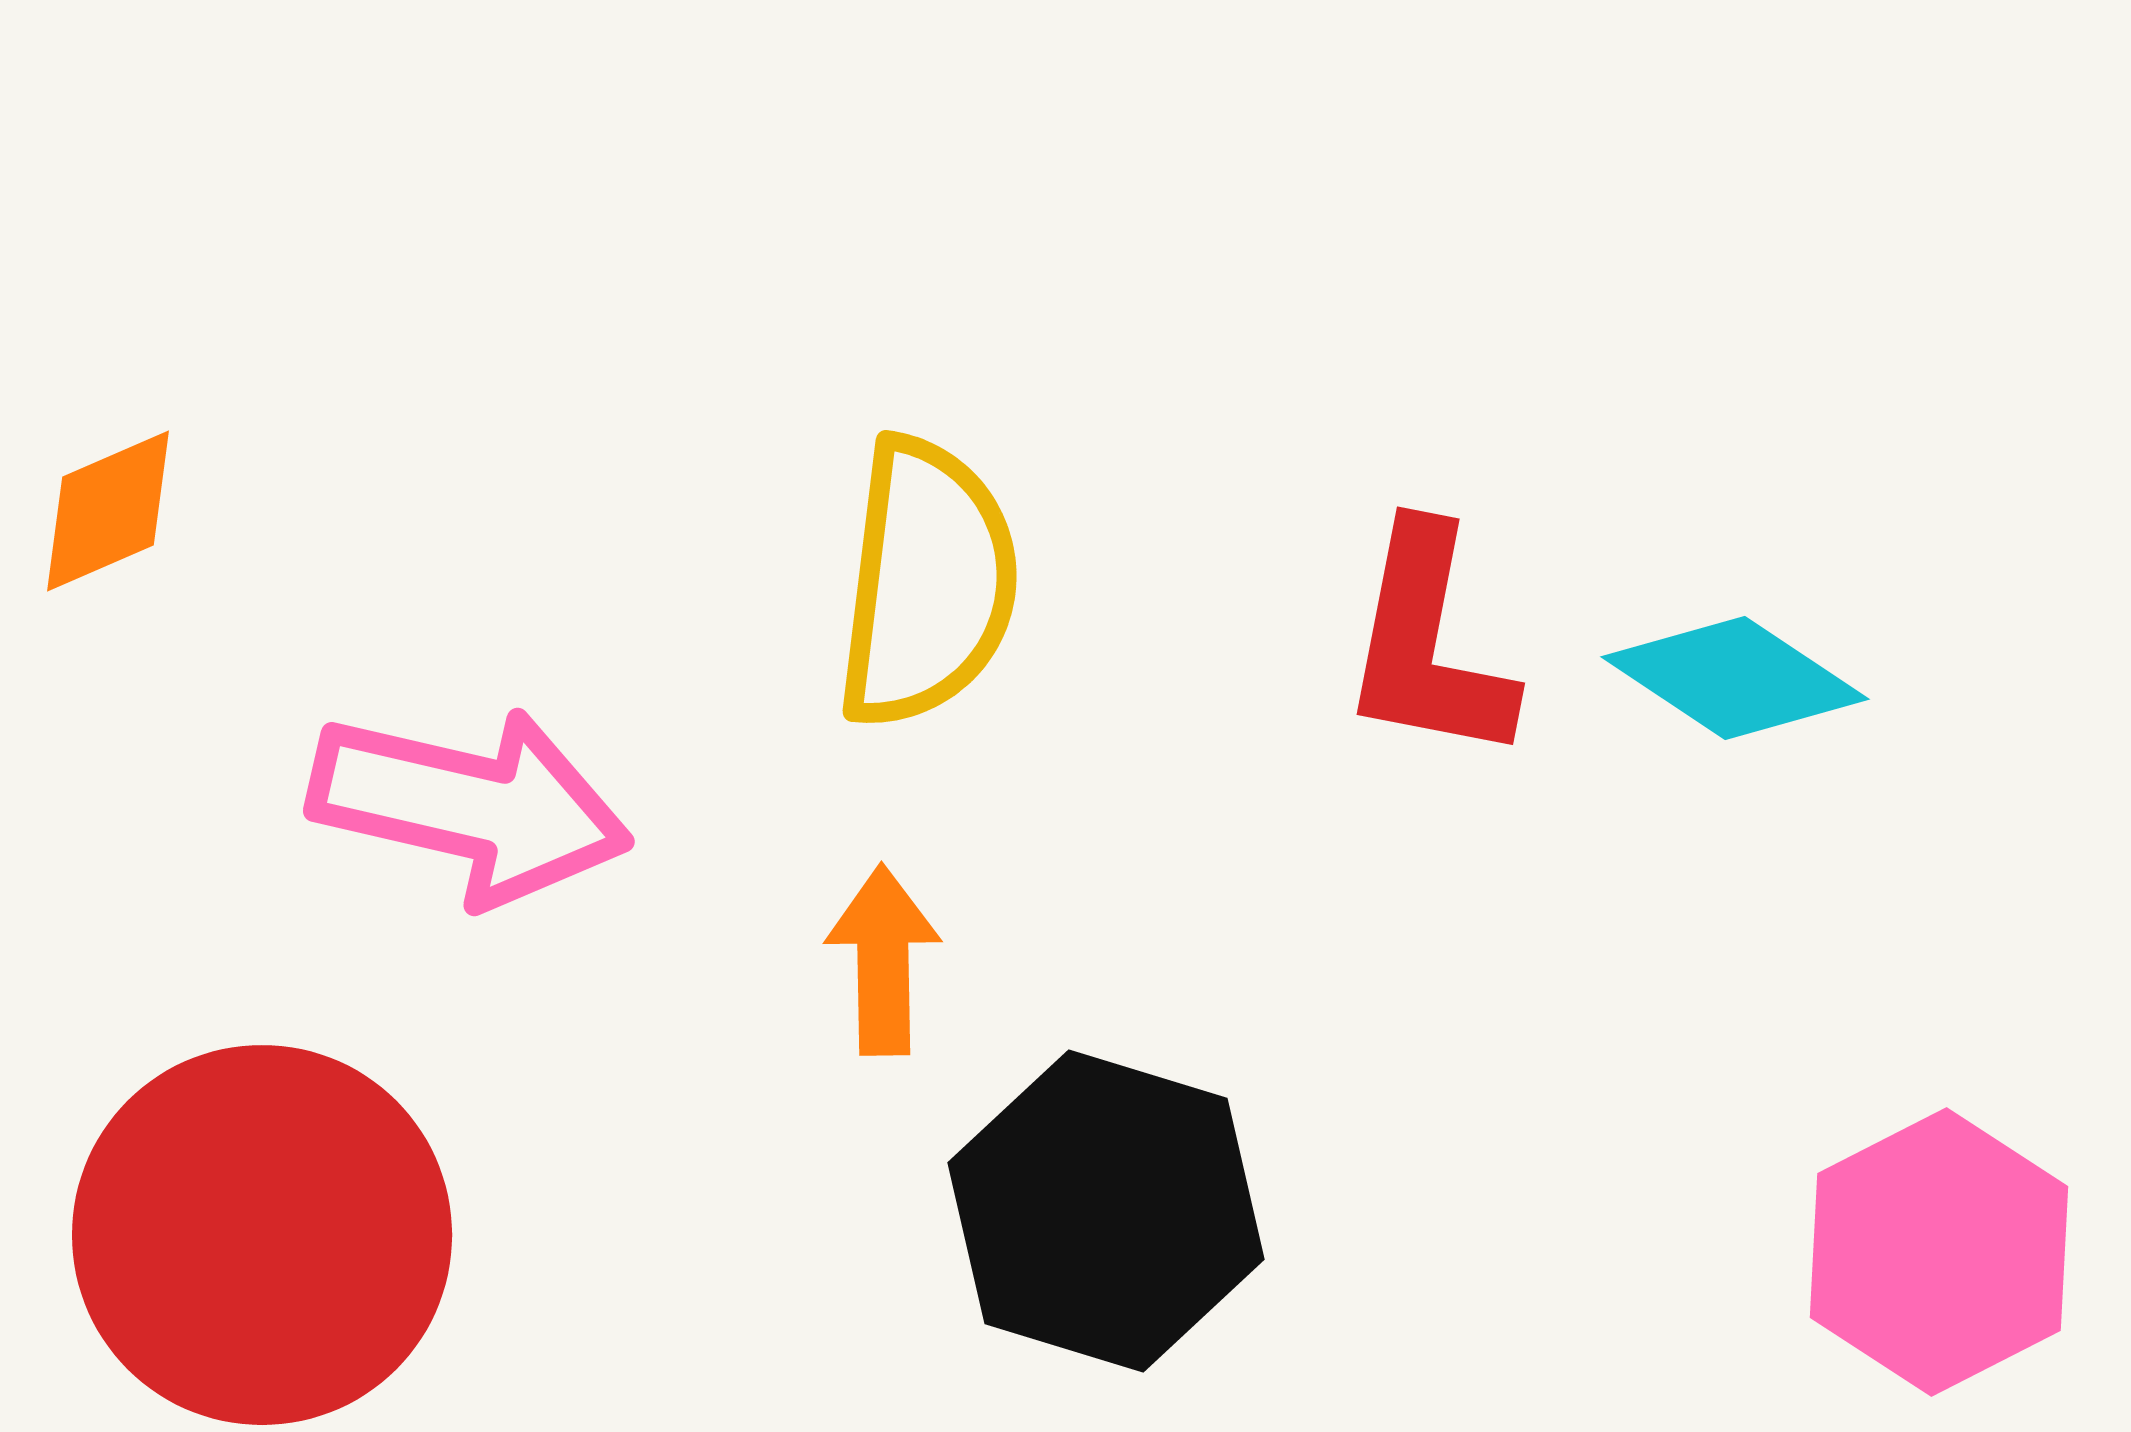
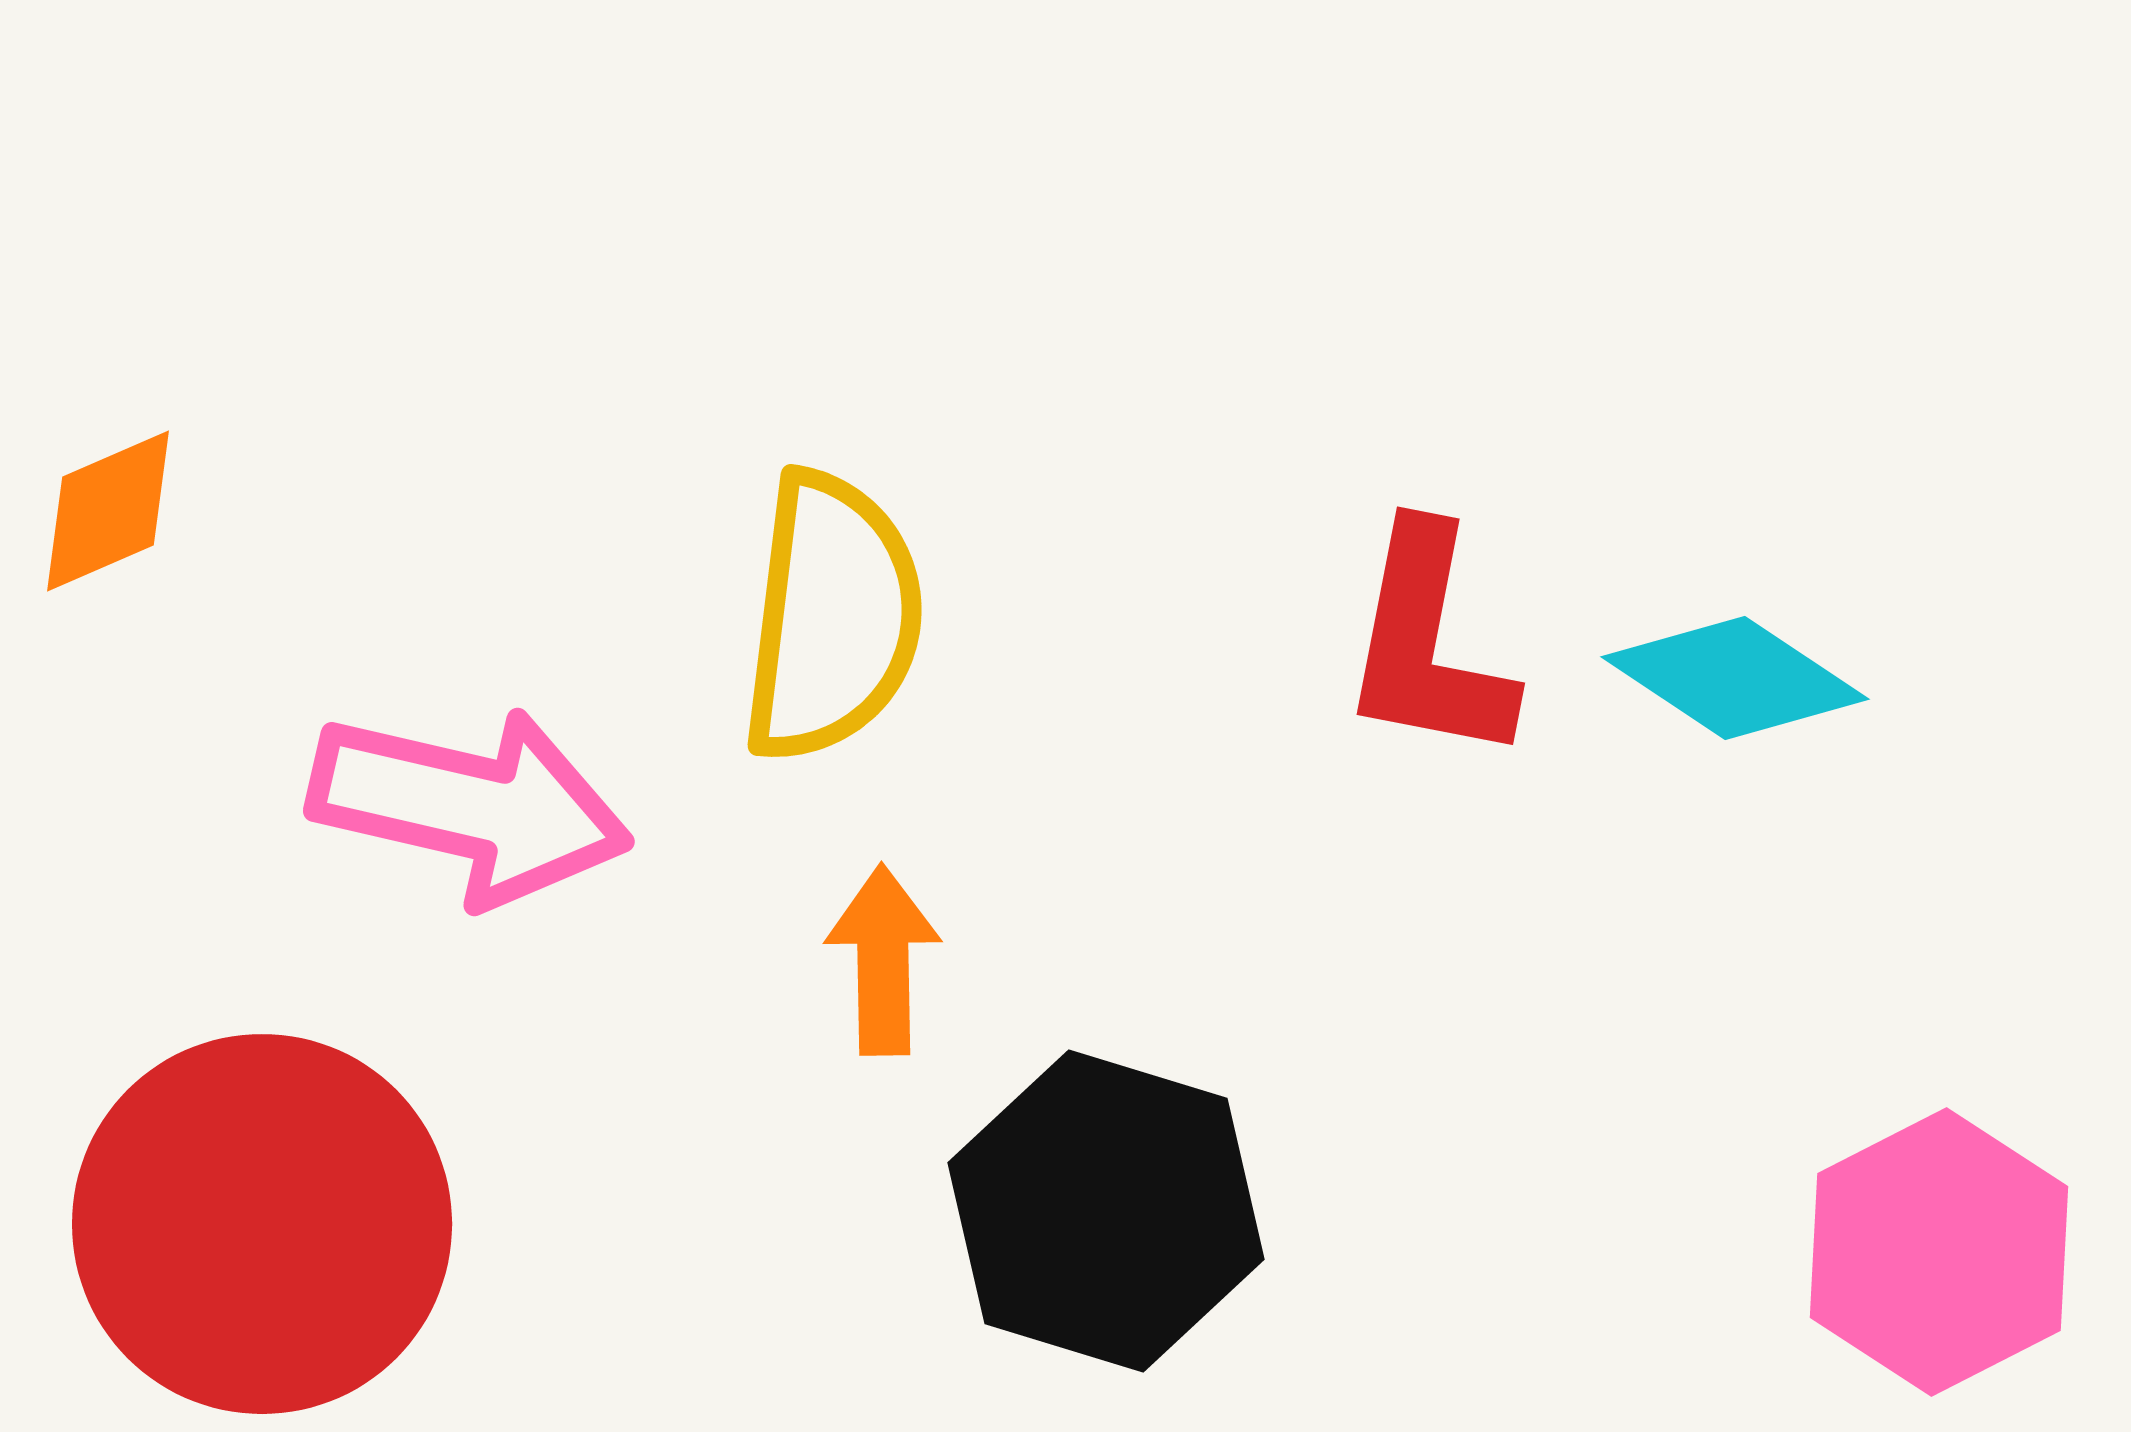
yellow semicircle: moved 95 px left, 34 px down
red circle: moved 11 px up
